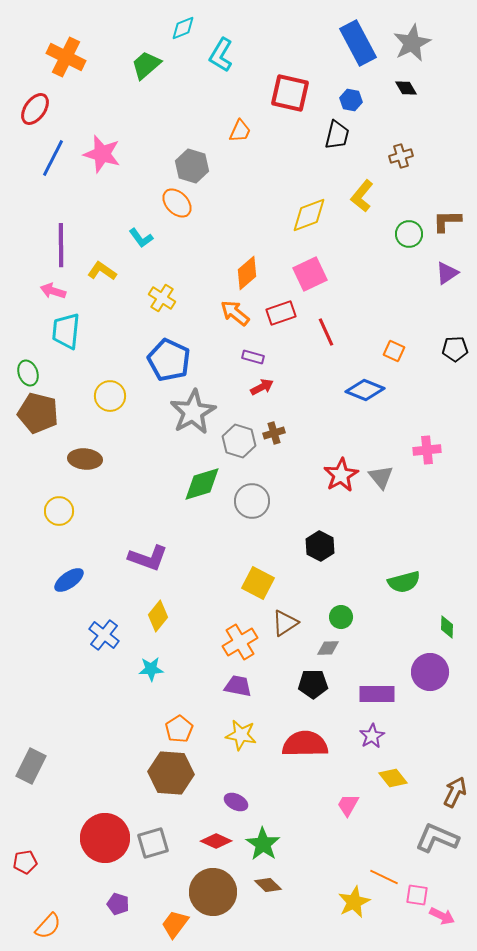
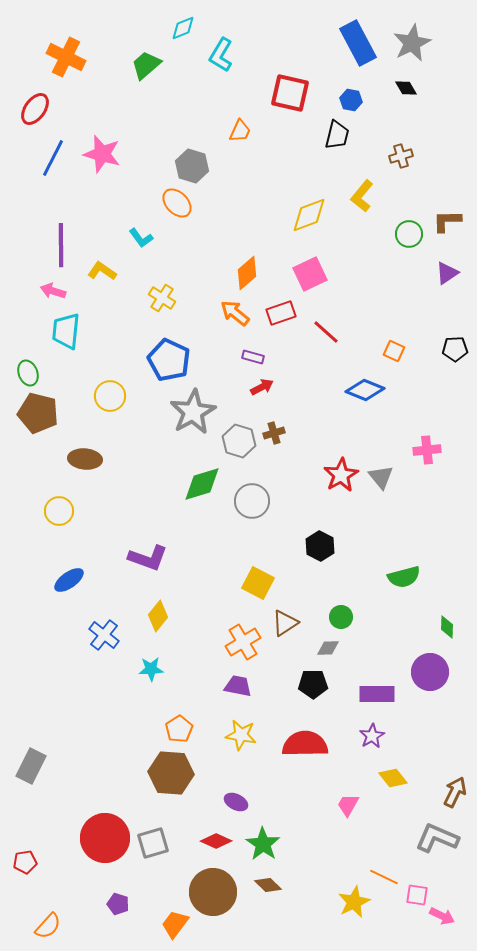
red line at (326, 332): rotated 24 degrees counterclockwise
green semicircle at (404, 582): moved 5 px up
orange cross at (240, 642): moved 3 px right
